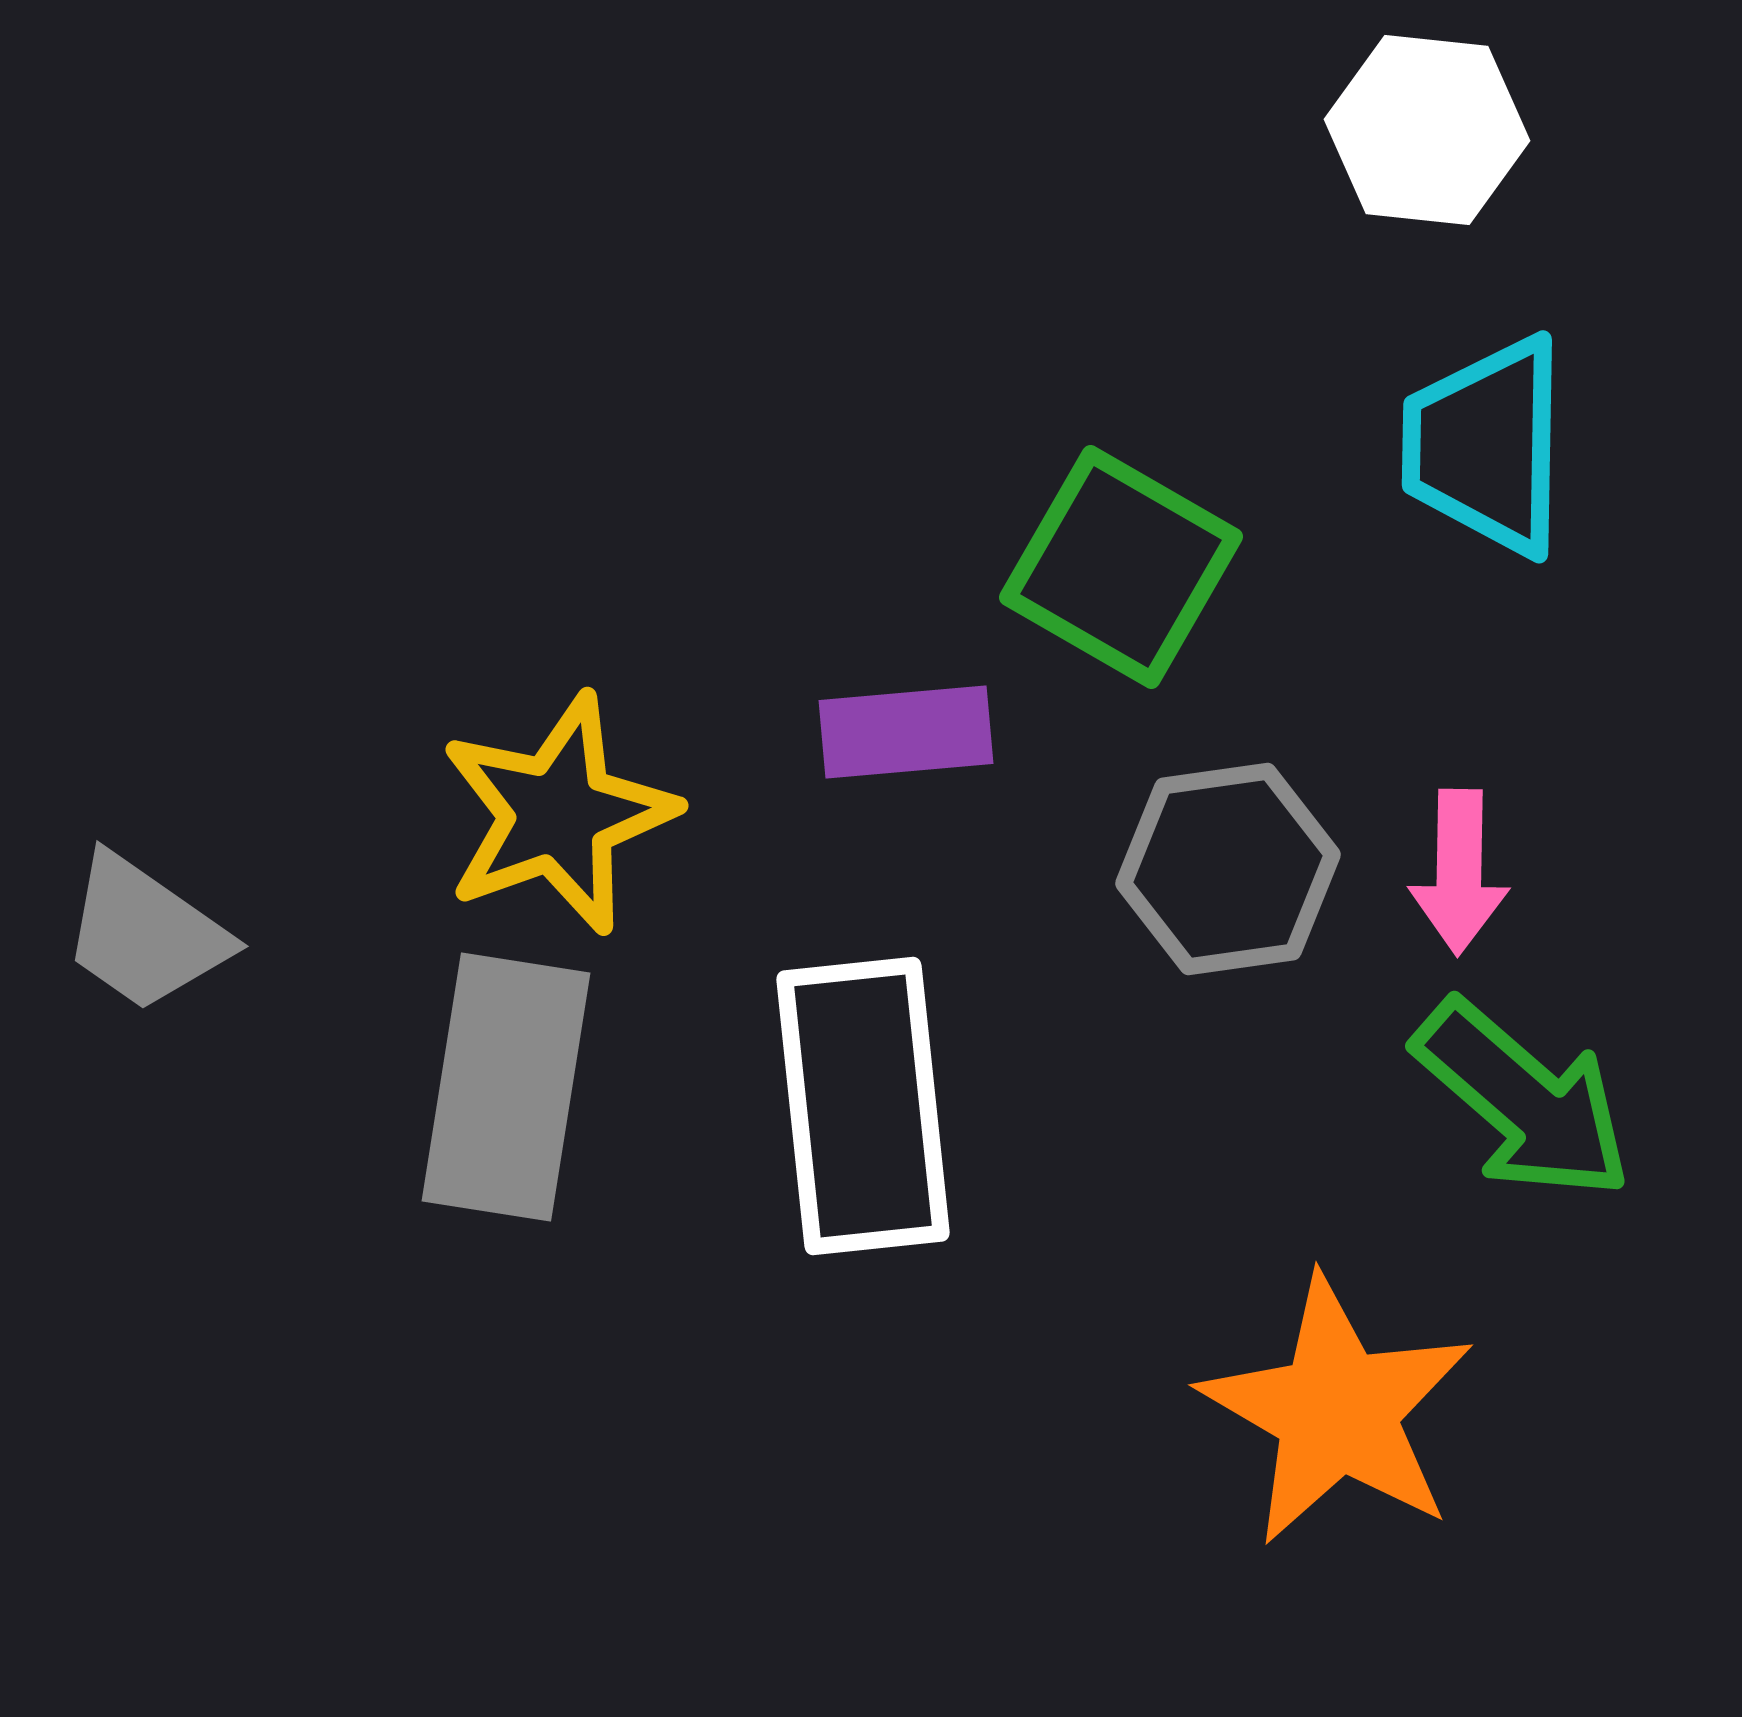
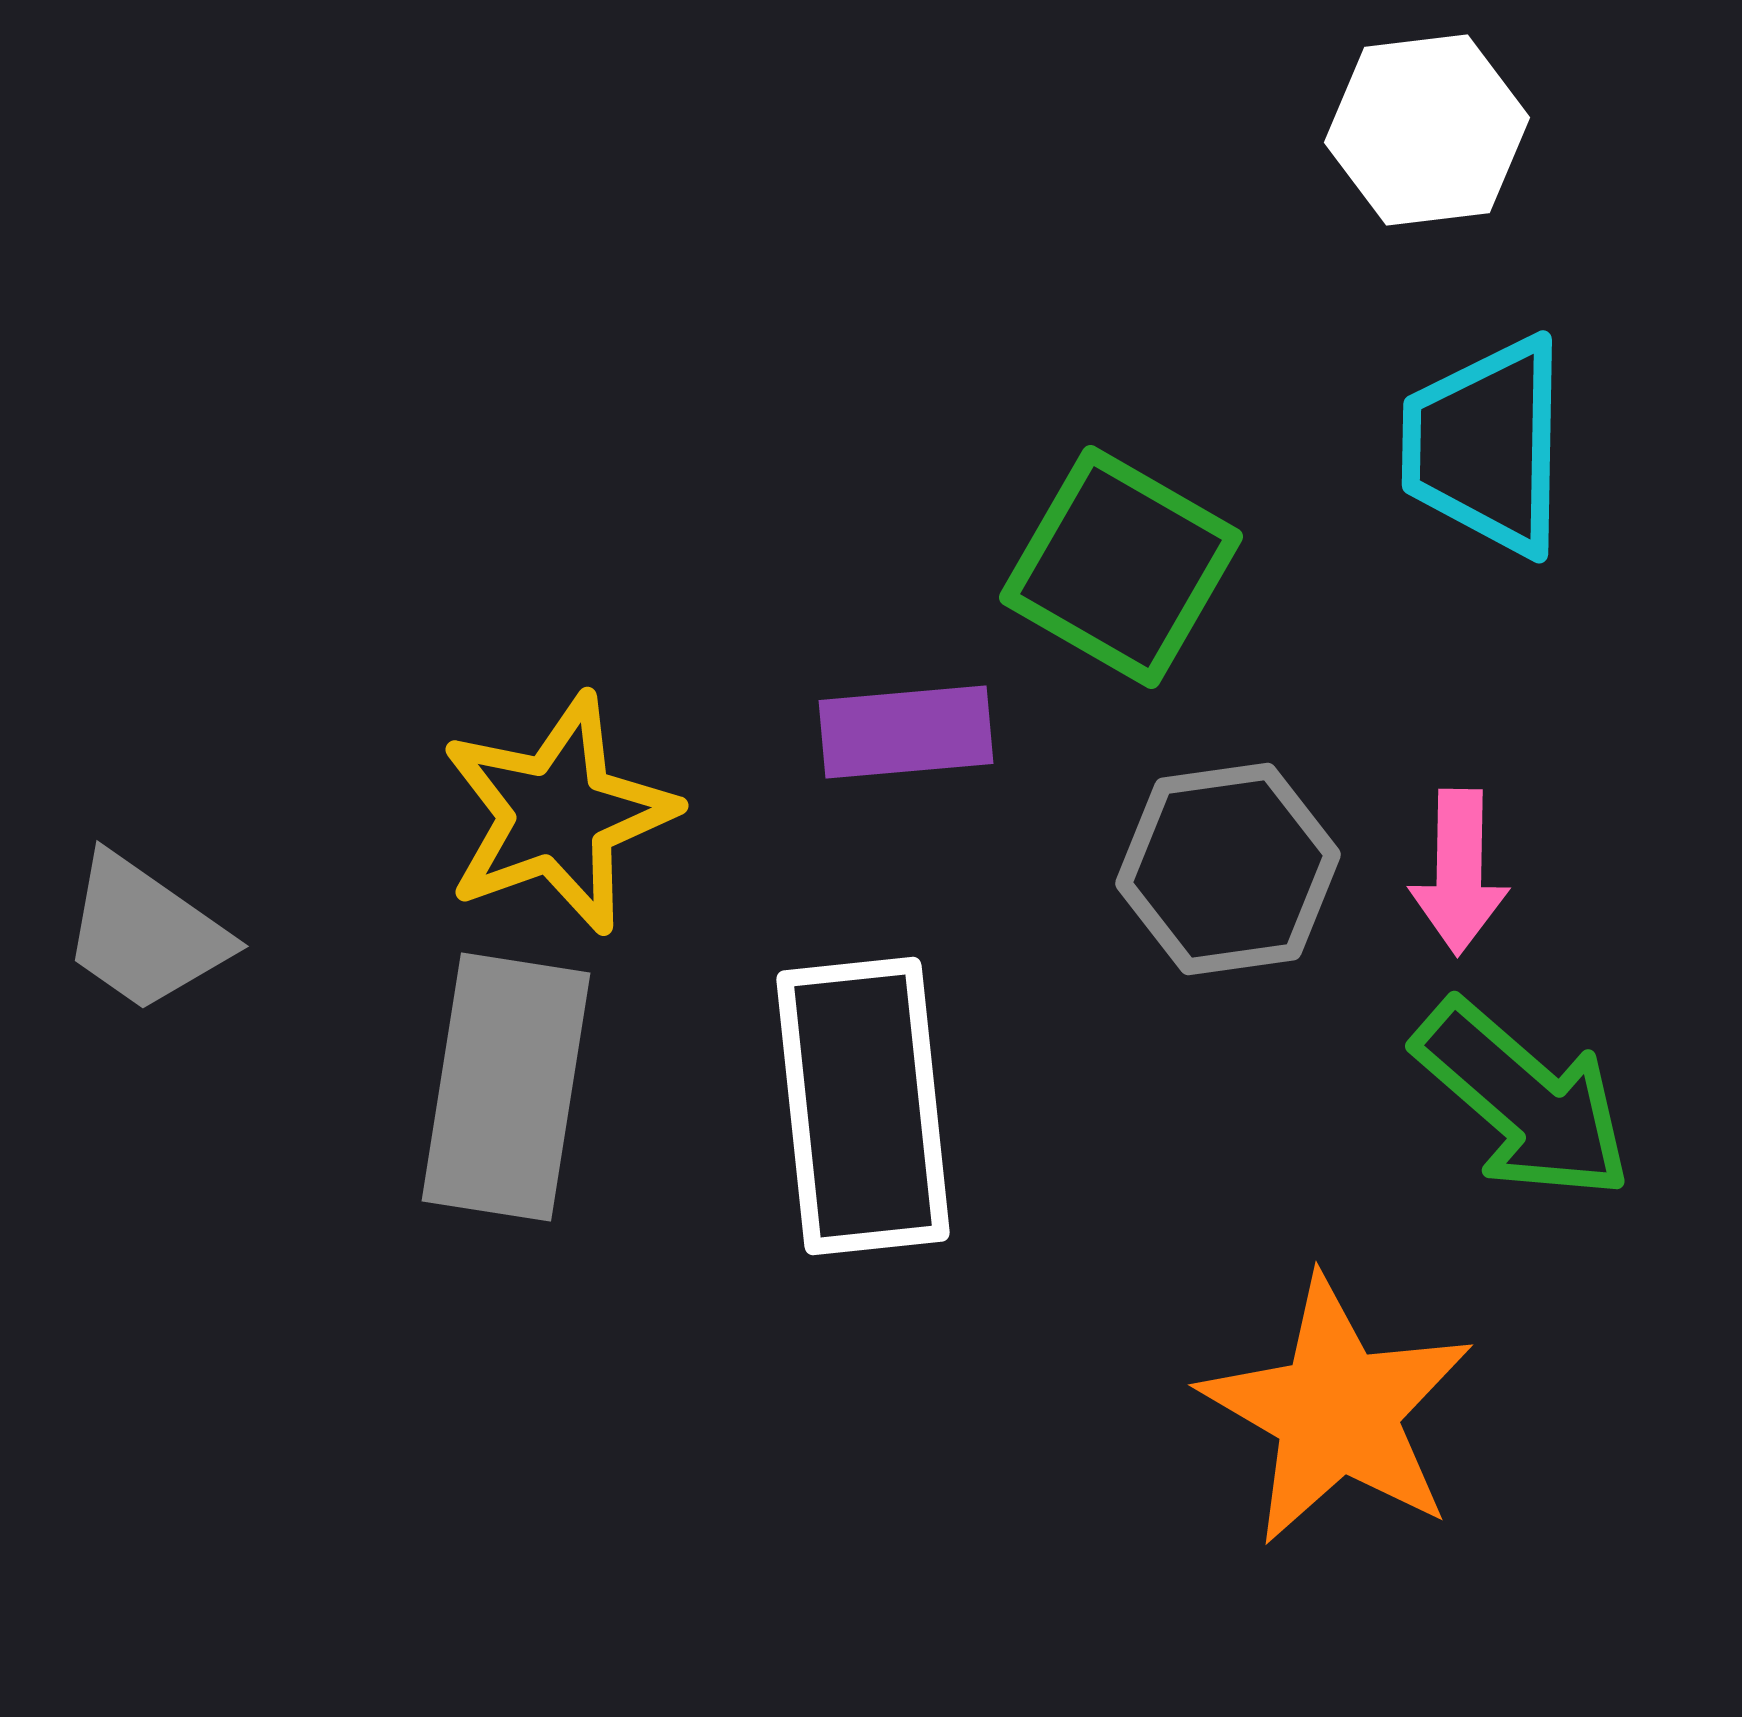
white hexagon: rotated 13 degrees counterclockwise
